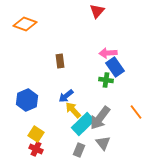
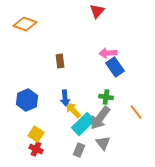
green cross: moved 17 px down
blue arrow: moved 1 px left, 2 px down; rotated 56 degrees counterclockwise
